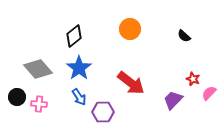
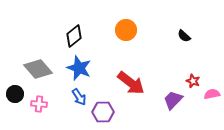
orange circle: moved 4 px left, 1 px down
blue star: rotated 15 degrees counterclockwise
red star: moved 2 px down
pink semicircle: moved 3 px right, 1 px down; rotated 35 degrees clockwise
black circle: moved 2 px left, 3 px up
